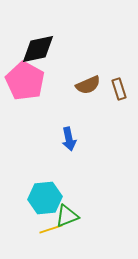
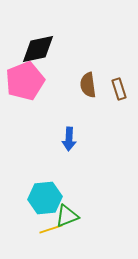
pink pentagon: rotated 21 degrees clockwise
brown semicircle: rotated 105 degrees clockwise
blue arrow: rotated 15 degrees clockwise
